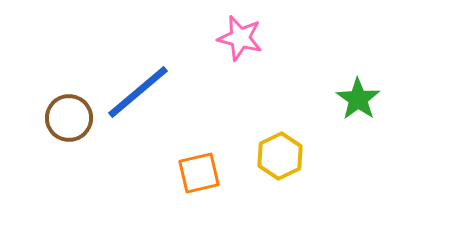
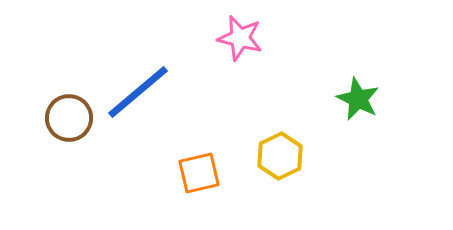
green star: rotated 9 degrees counterclockwise
